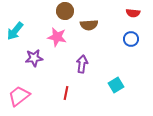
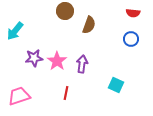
brown semicircle: rotated 66 degrees counterclockwise
pink star: moved 24 px down; rotated 24 degrees clockwise
cyan square: rotated 35 degrees counterclockwise
pink trapezoid: rotated 20 degrees clockwise
